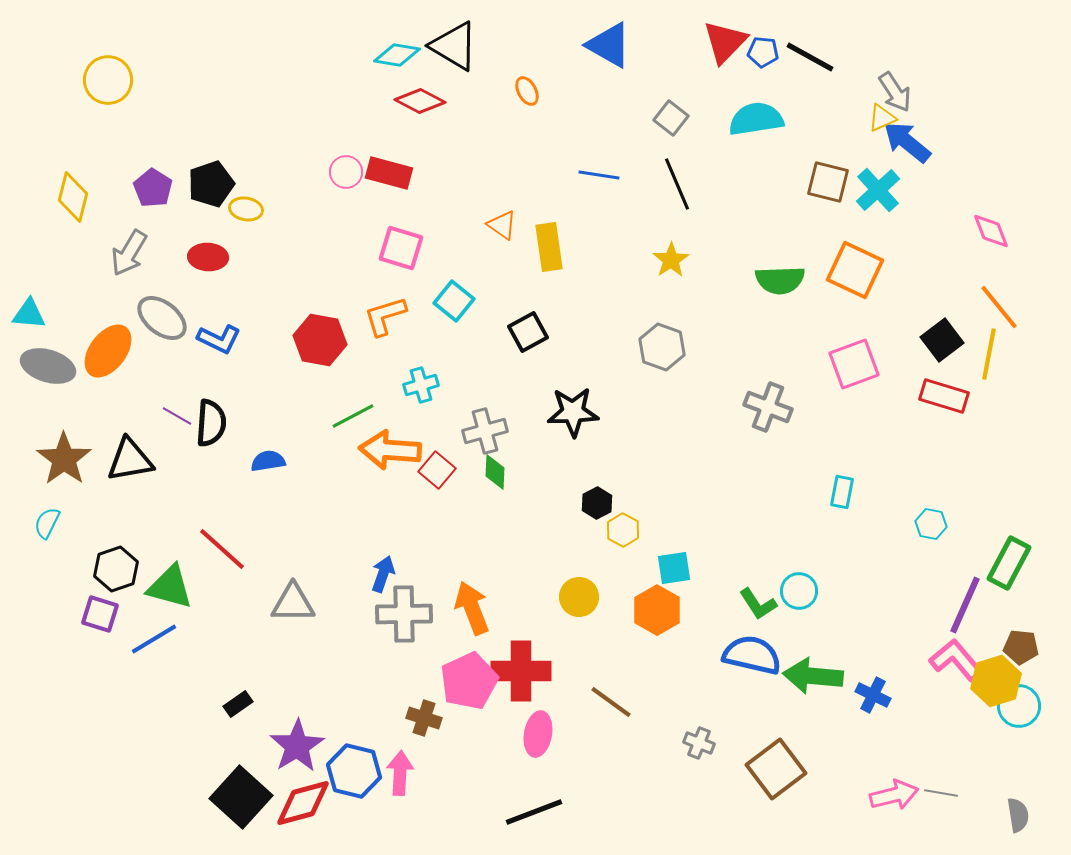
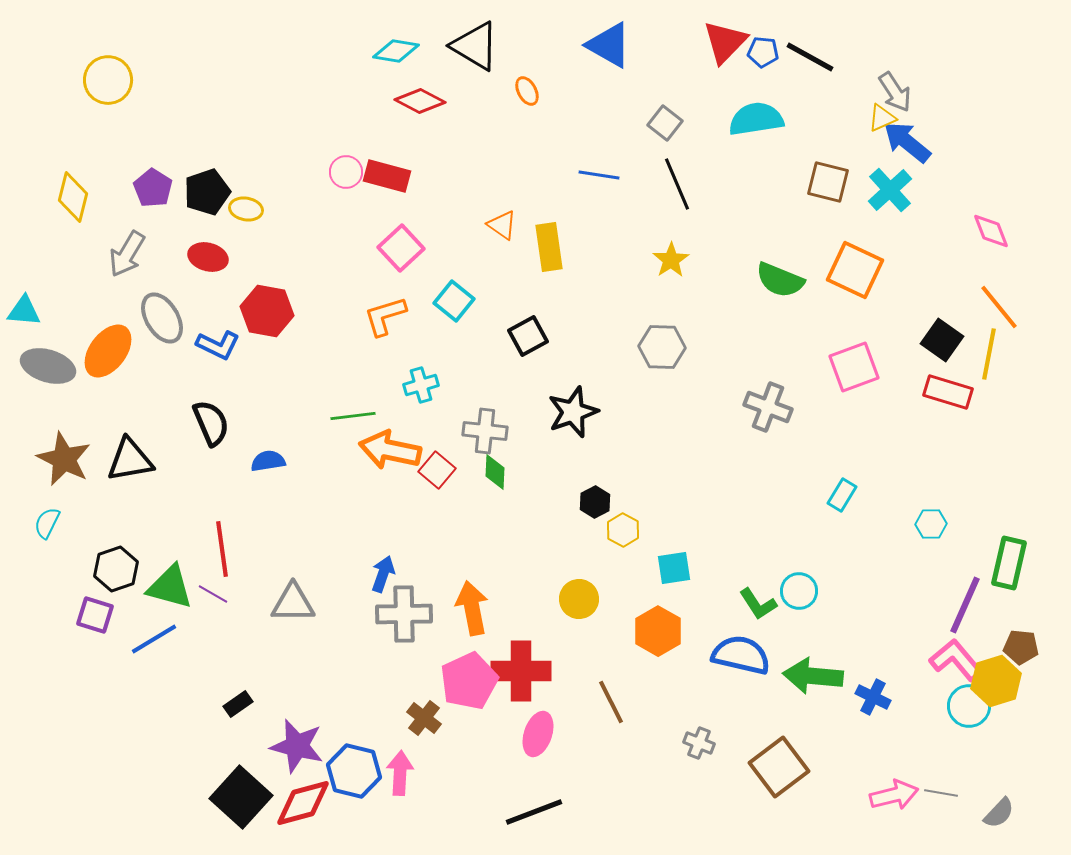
black triangle at (454, 46): moved 21 px right
cyan diamond at (397, 55): moved 1 px left, 4 px up
gray square at (671, 118): moved 6 px left, 5 px down
red rectangle at (389, 173): moved 2 px left, 3 px down
black pentagon at (211, 184): moved 4 px left, 8 px down
cyan cross at (878, 190): moved 12 px right
pink square at (401, 248): rotated 30 degrees clockwise
gray arrow at (129, 253): moved 2 px left, 1 px down
red ellipse at (208, 257): rotated 12 degrees clockwise
green semicircle at (780, 280): rotated 24 degrees clockwise
cyan triangle at (29, 314): moved 5 px left, 3 px up
gray ellipse at (162, 318): rotated 21 degrees clockwise
black square at (528, 332): moved 4 px down
blue L-shape at (219, 339): moved 1 px left, 6 px down
red hexagon at (320, 340): moved 53 px left, 29 px up
black square at (942, 340): rotated 18 degrees counterclockwise
gray hexagon at (662, 347): rotated 18 degrees counterclockwise
pink square at (854, 364): moved 3 px down
red rectangle at (944, 396): moved 4 px right, 4 px up
black star at (573, 412): rotated 18 degrees counterclockwise
purple line at (177, 416): moved 36 px right, 178 px down
green line at (353, 416): rotated 21 degrees clockwise
black semicircle at (211, 423): rotated 27 degrees counterclockwise
gray cross at (485, 431): rotated 21 degrees clockwise
orange arrow at (390, 450): rotated 8 degrees clockwise
brown star at (64, 459): rotated 10 degrees counterclockwise
cyan rectangle at (842, 492): moved 3 px down; rotated 20 degrees clockwise
black hexagon at (597, 503): moved 2 px left, 1 px up
cyan hexagon at (931, 524): rotated 12 degrees counterclockwise
red line at (222, 549): rotated 40 degrees clockwise
green rectangle at (1009, 563): rotated 15 degrees counterclockwise
yellow circle at (579, 597): moved 2 px down
orange arrow at (472, 608): rotated 10 degrees clockwise
orange hexagon at (657, 610): moved 1 px right, 21 px down
purple square at (100, 614): moved 5 px left, 1 px down
blue semicircle at (752, 655): moved 11 px left
blue cross at (873, 695): moved 2 px down
brown line at (611, 702): rotated 27 degrees clockwise
cyan circle at (1019, 706): moved 50 px left
brown cross at (424, 718): rotated 20 degrees clockwise
pink ellipse at (538, 734): rotated 9 degrees clockwise
purple star at (297, 746): rotated 26 degrees counterclockwise
brown square at (776, 769): moved 3 px right, 2 px up
gray semicircle at (1018, 815): moved 19 px left, 2 px up; rotated 52 degrees clockwise
